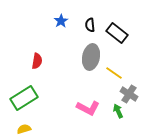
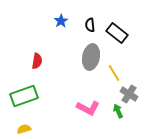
yellow line: rotated 24 degrees clockwise
green rectangle: moved 2 px up; rotated 12 degrees clockwise
